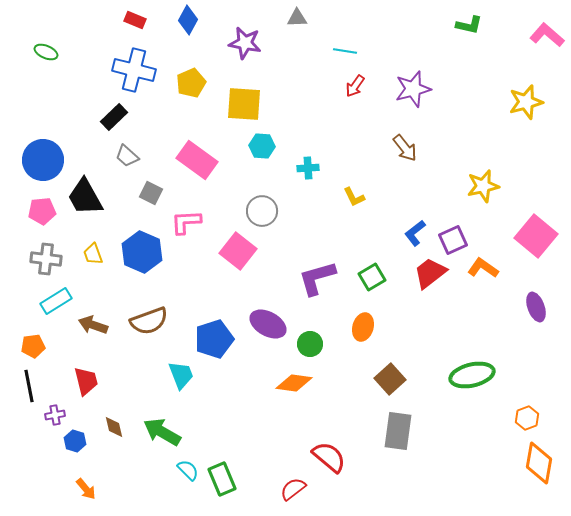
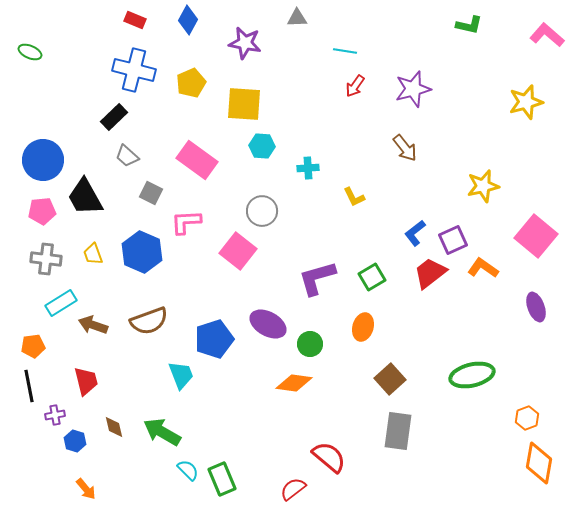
green ellipse at (46, 52): moved 16 px left
cyan rectangle at (56, 301): moved 5 px right, 2 px down
